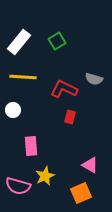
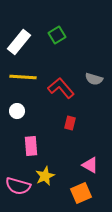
green square: moved 6 px up
red L-shape: moved 3 px left, 1 px up; rotated 24 degrees clockwise
white circle: moved 4 px right, 1 px down
red rectangle: moved 6 px down
